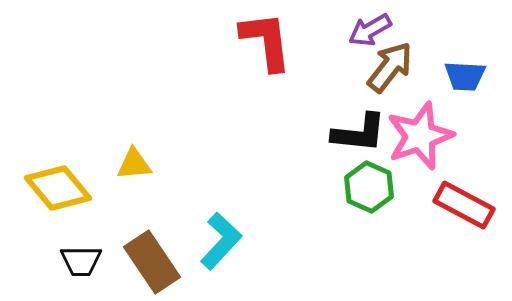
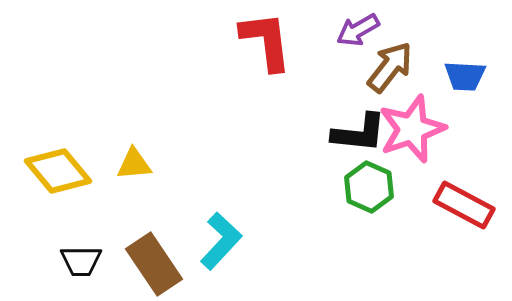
purple arrow: moved 12 px left
pink star: moved 8 px left, 7 px up
yellow diamond: moved 17 px up
brown rectangle: moved 2 px right, 2 px down
